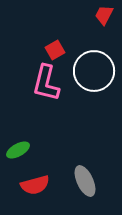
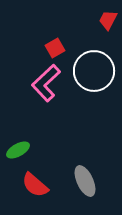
red trapezoid: moved 4 px right, 5 px down
red square: moved 2 px up
pink L-shape: rotated 33 degrees clockwise
red semicircle: rotated 56 degrees clockwise
